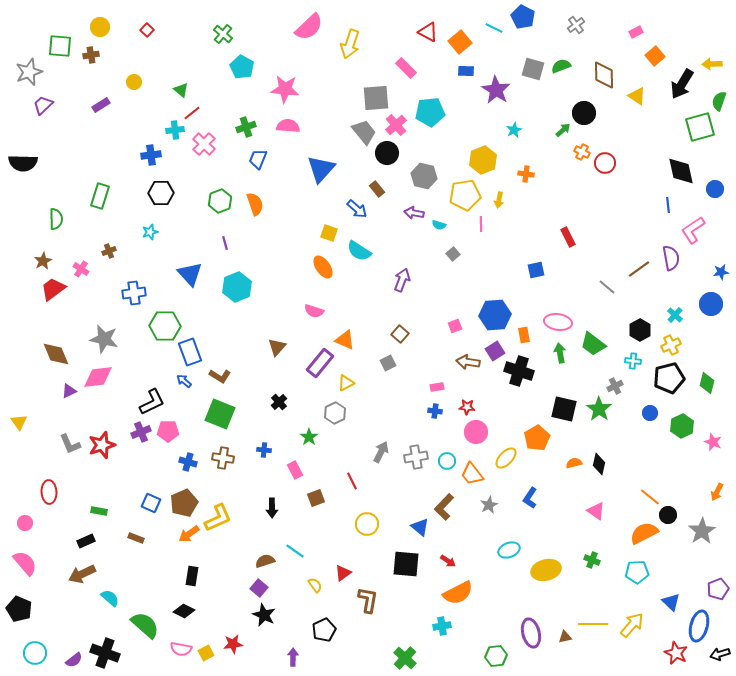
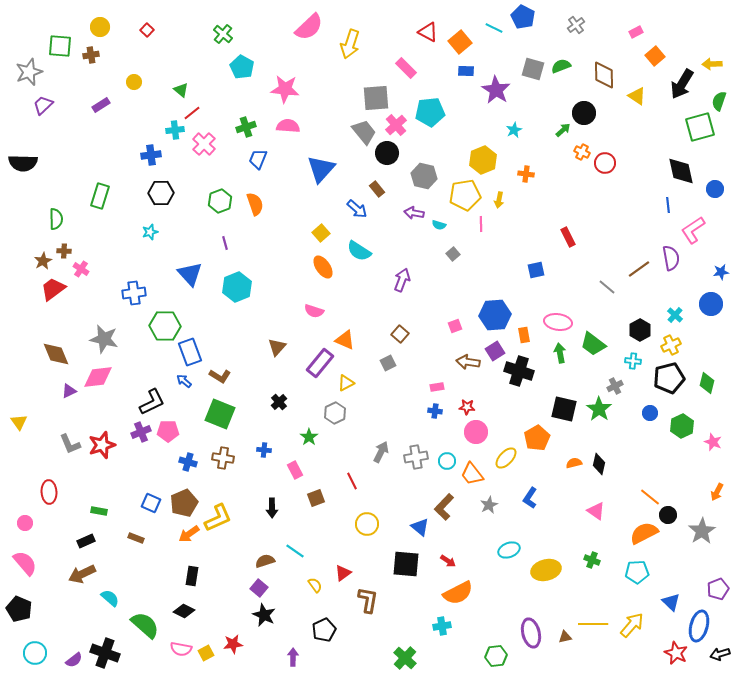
yellow square at (329, 233): moved 8 px left; rotated 30 degrees clockwise
brown cross at (109, 251): moved 45 px left; rotated 24 degrees clockwise
